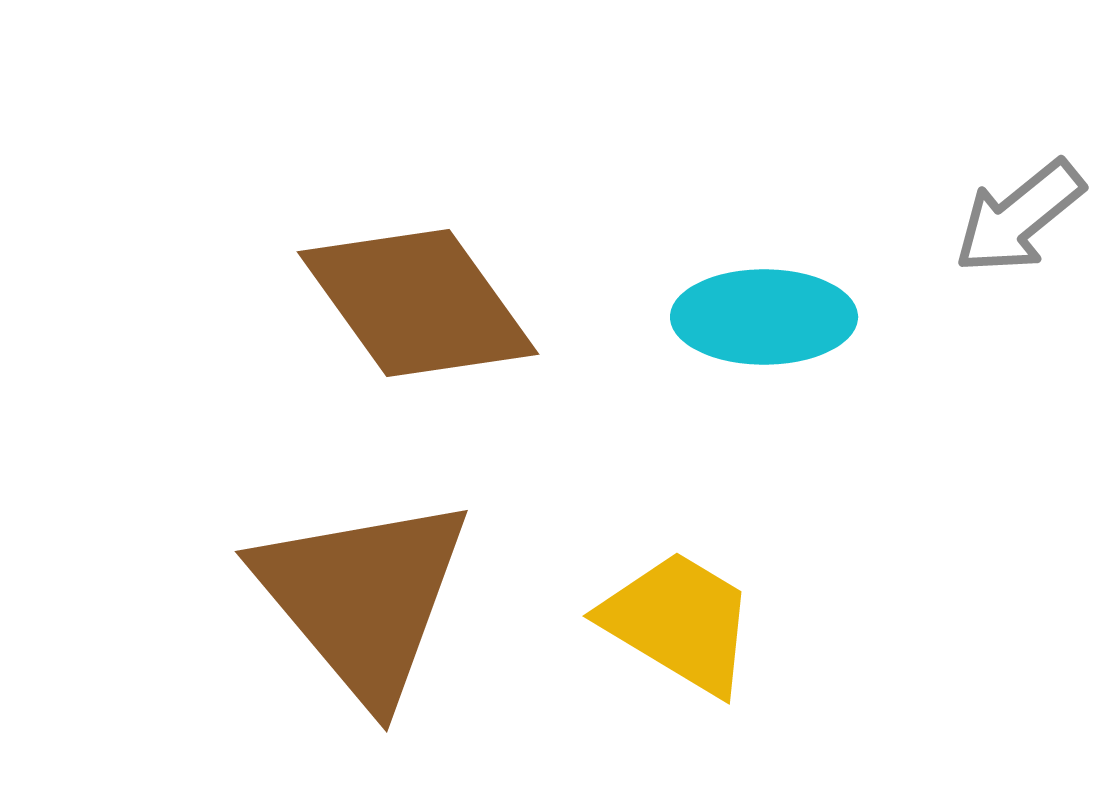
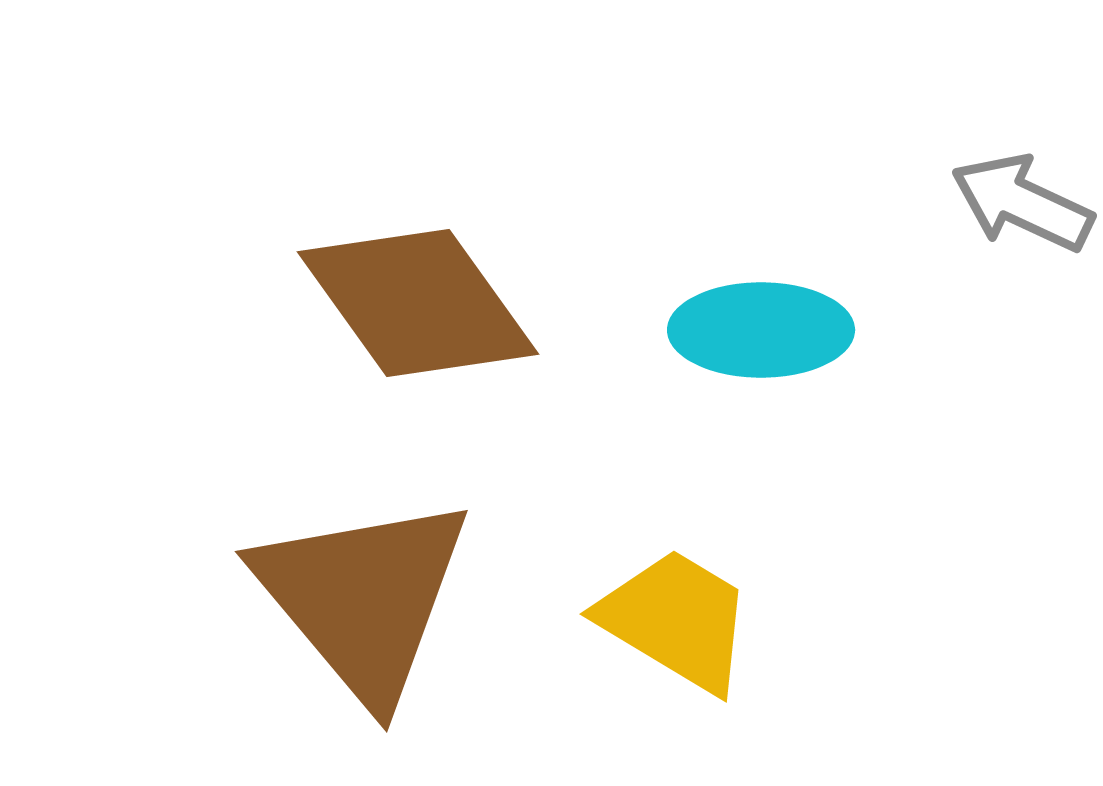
gray arrow: moved 3 px right, 14 px up; rotated 64 degrees clockwise
cyan ellipse: moved 3 px left, 13 px down
yellow trapezoid: moved 3 px left, 2 px up
